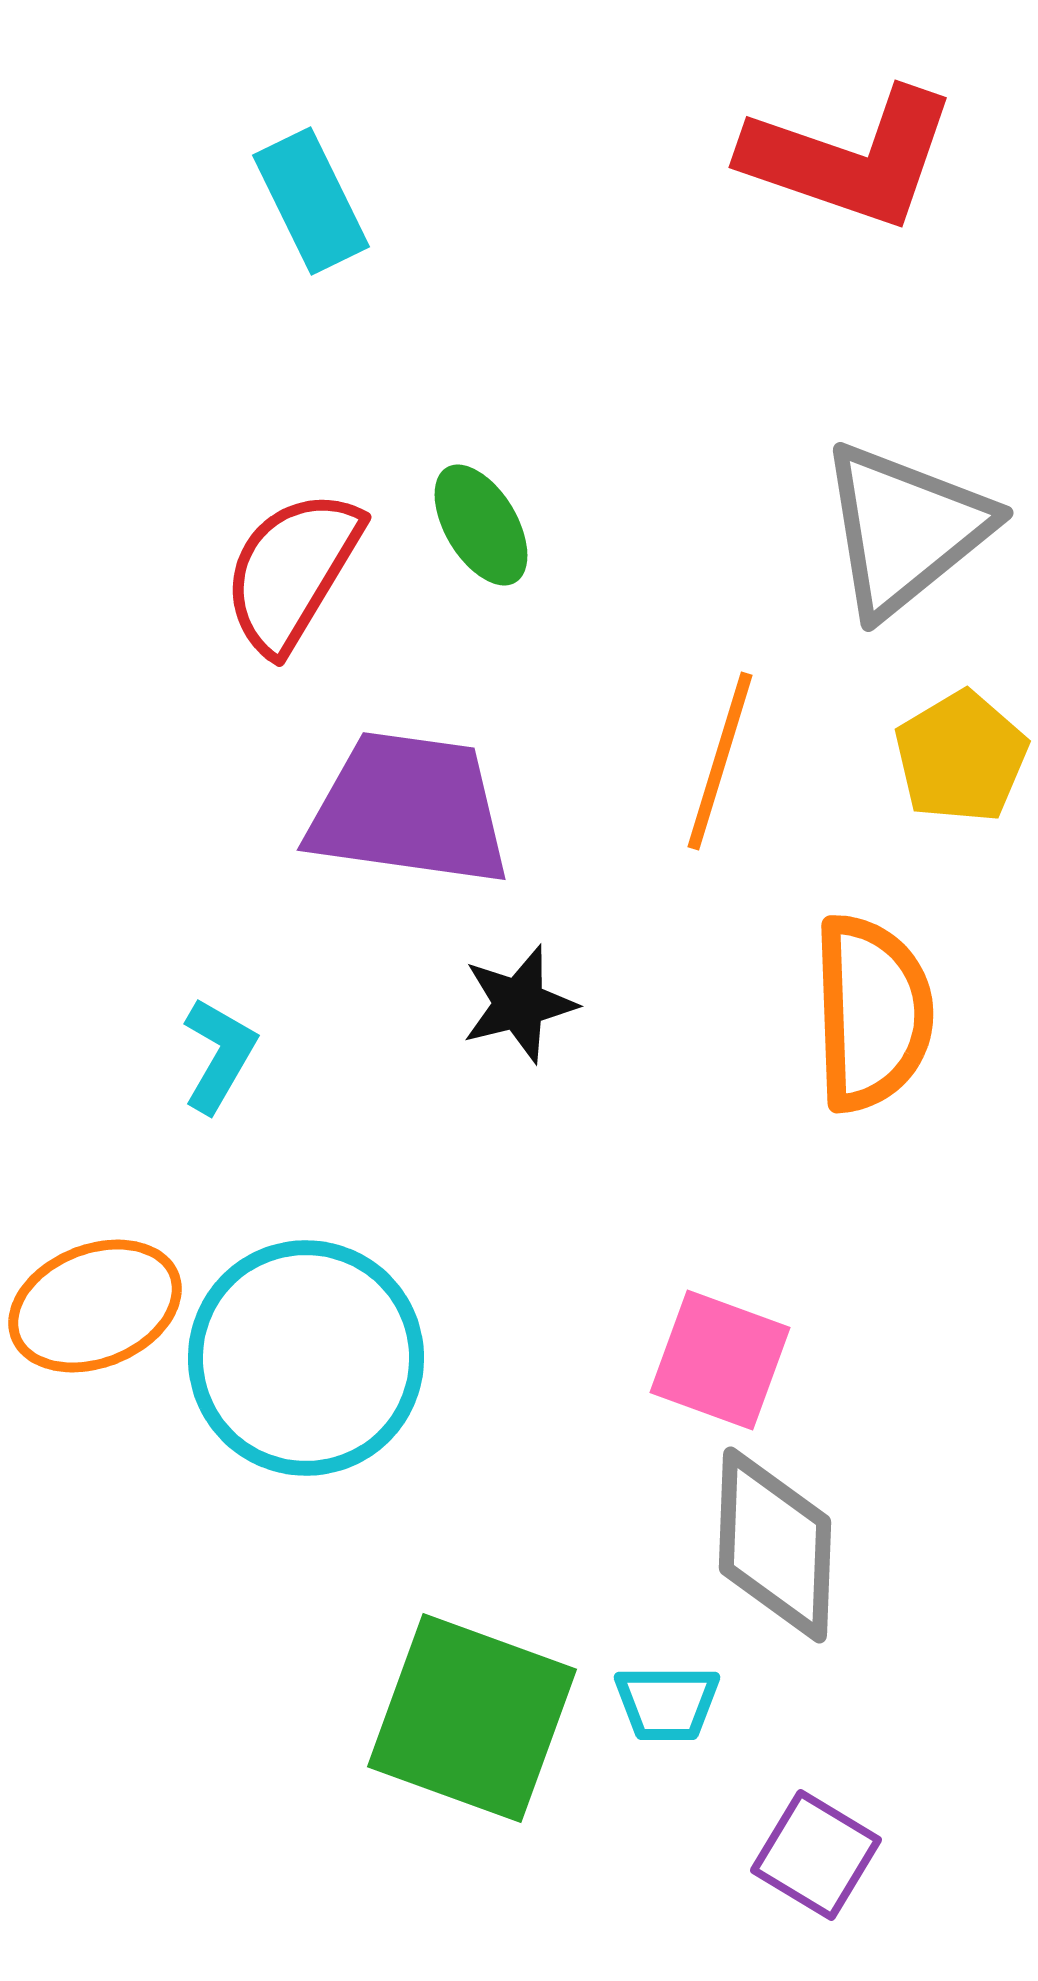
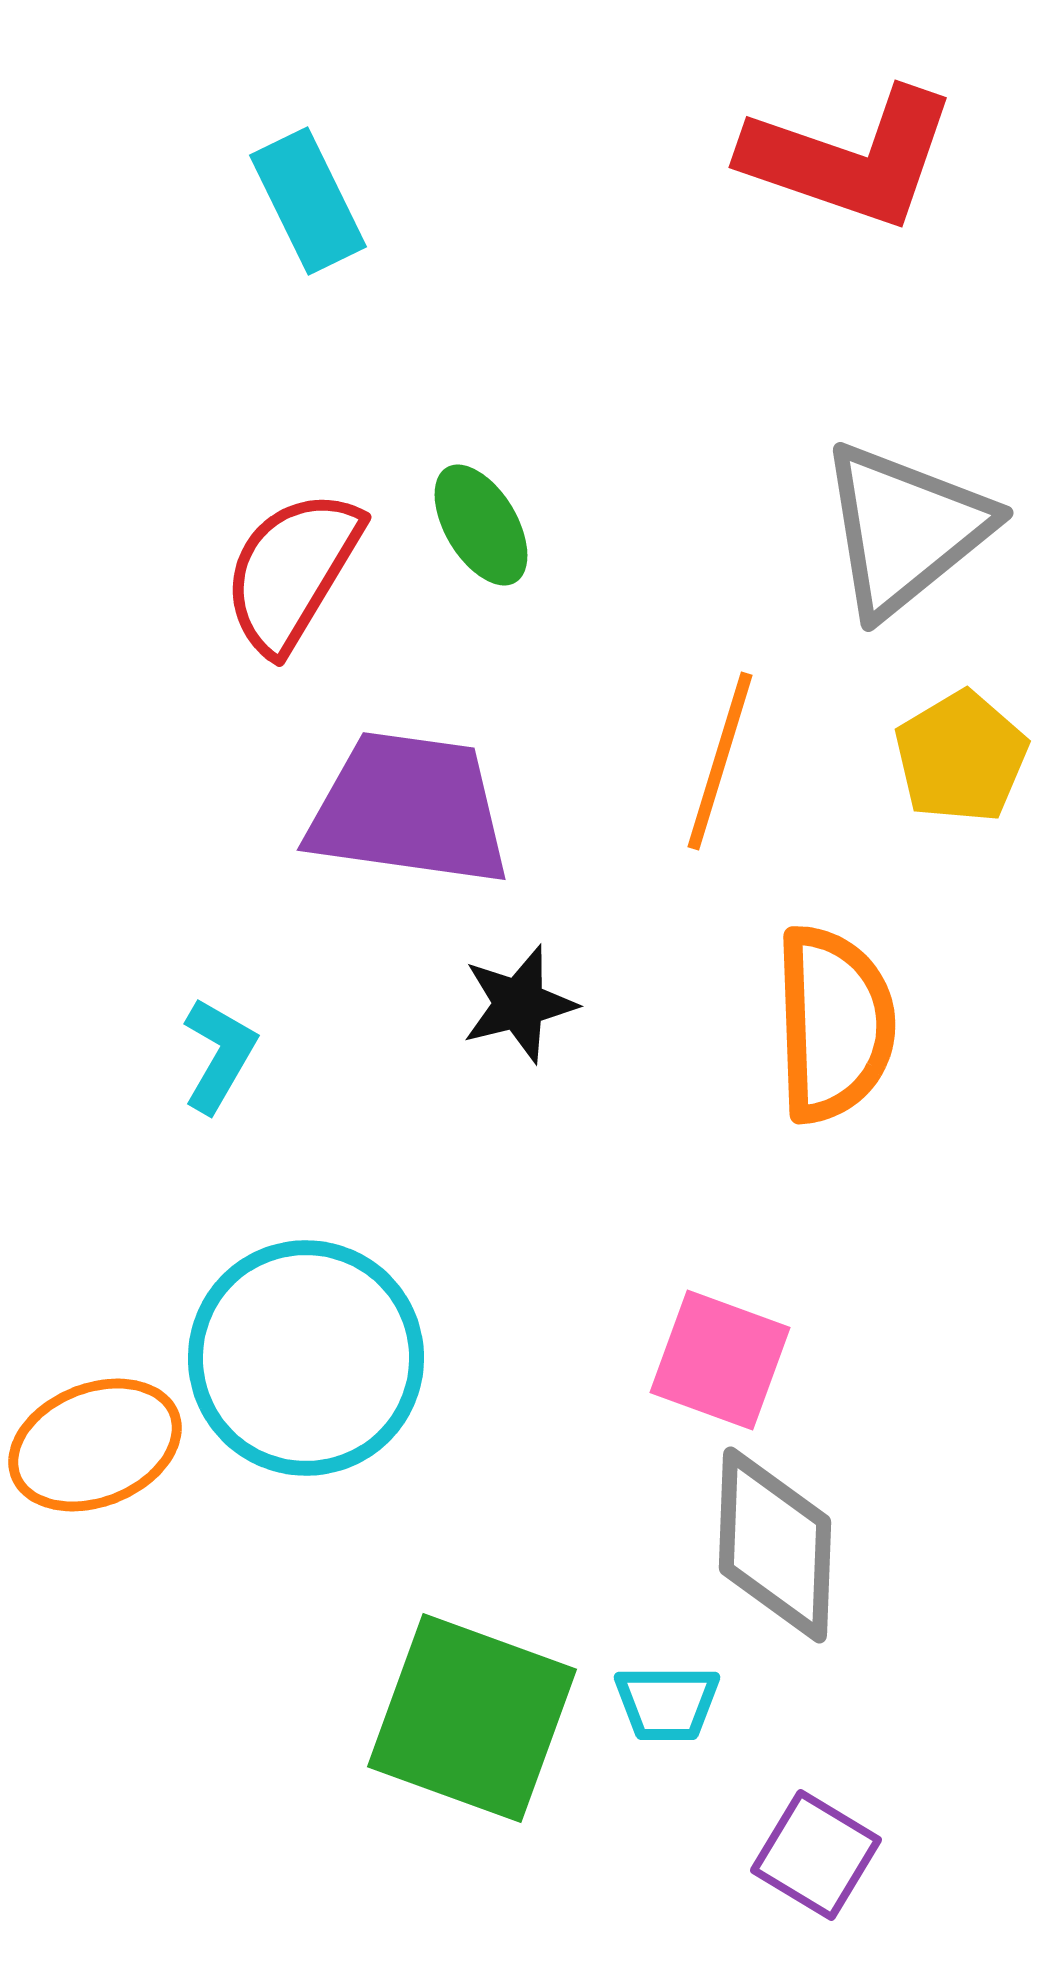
cyan rectangle: moved 3 px left
orange semicircle: moved 38 px left, 11 px down
orange ellipse: moved 139 px down
